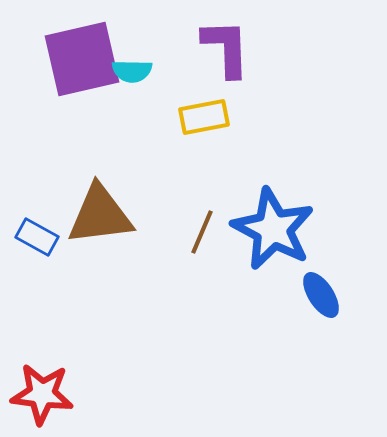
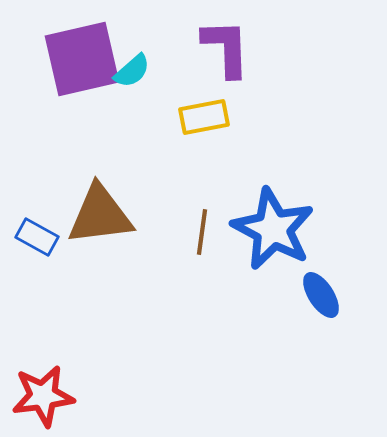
cyan semicircle: rotated 42 degrees counterclockwise
brown line: rotated 15 degrees counterclockwise
red star: moved 1 px right, 2 px down; rotated 14 degrees counterclockwise
